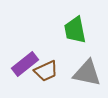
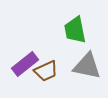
gray triangle: moved 7 px up
